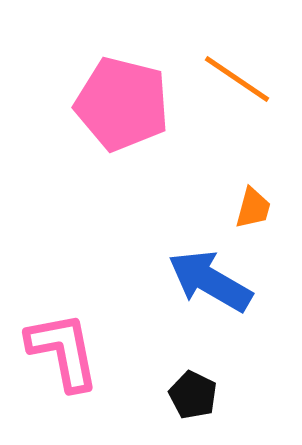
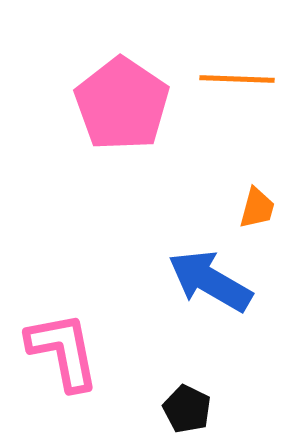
orange line: rotated 32 degrees counterclockwise
pink pentagon: rotated 20 degrees clockwise
orange trapezoid: moved 4 px right
black pentagon: moved 6 px left, 14 px down
